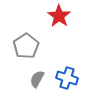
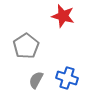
red star: moved 4 px right; rotated 20 degrees counterclockwise
gray semicircle: moved 1 px left, 1 px down
